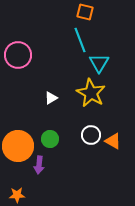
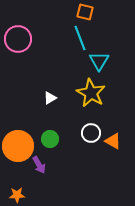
cyan line: moved 2 px up
pink circle: moved 16 px up
cyan triangle: moved 2 px up
white triangle: moved 1 px left
white circle: moved 2 px up
purple arrow: rotated 36 degrees counterclockwise
